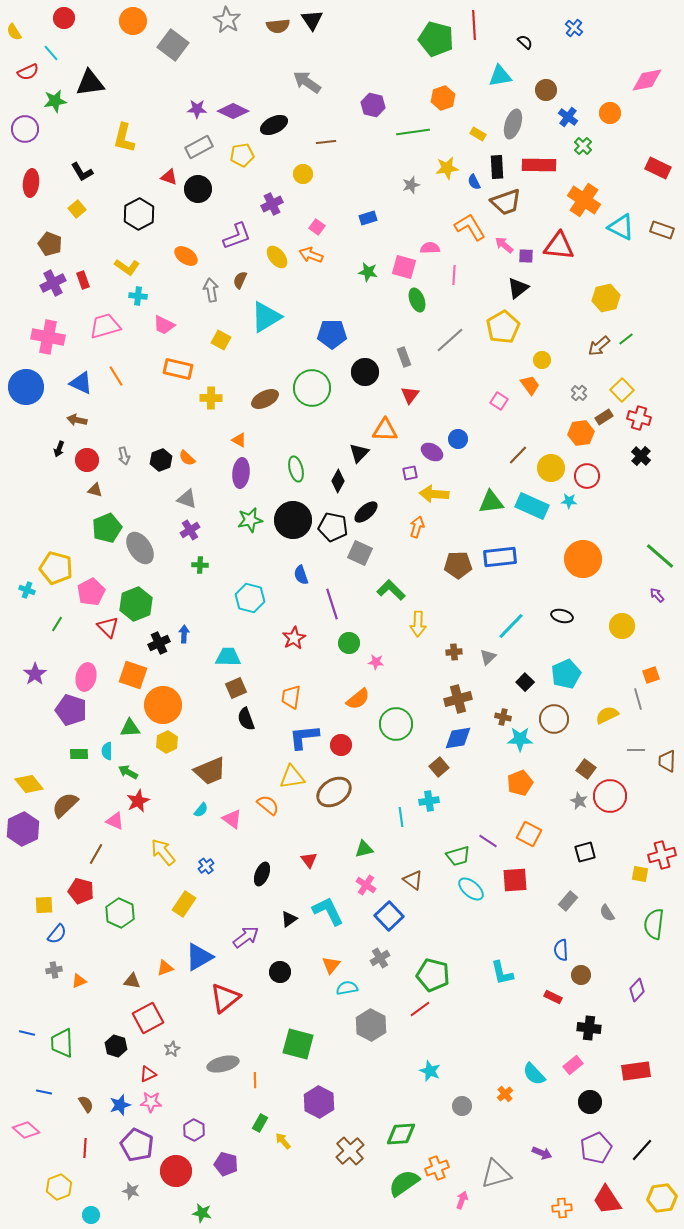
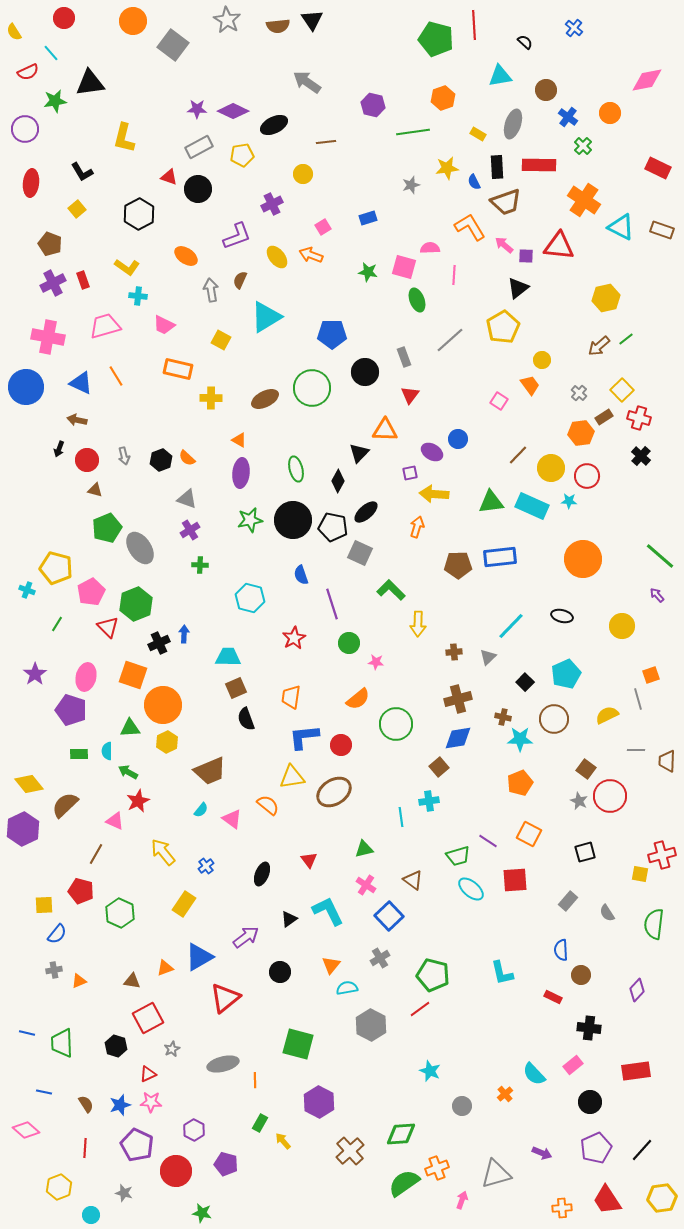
pink square at (317, 227): moved 6 px right; rotated 21 degrees clockwise
gray star at (131, 1191): moved 7 px left, 2 px down
